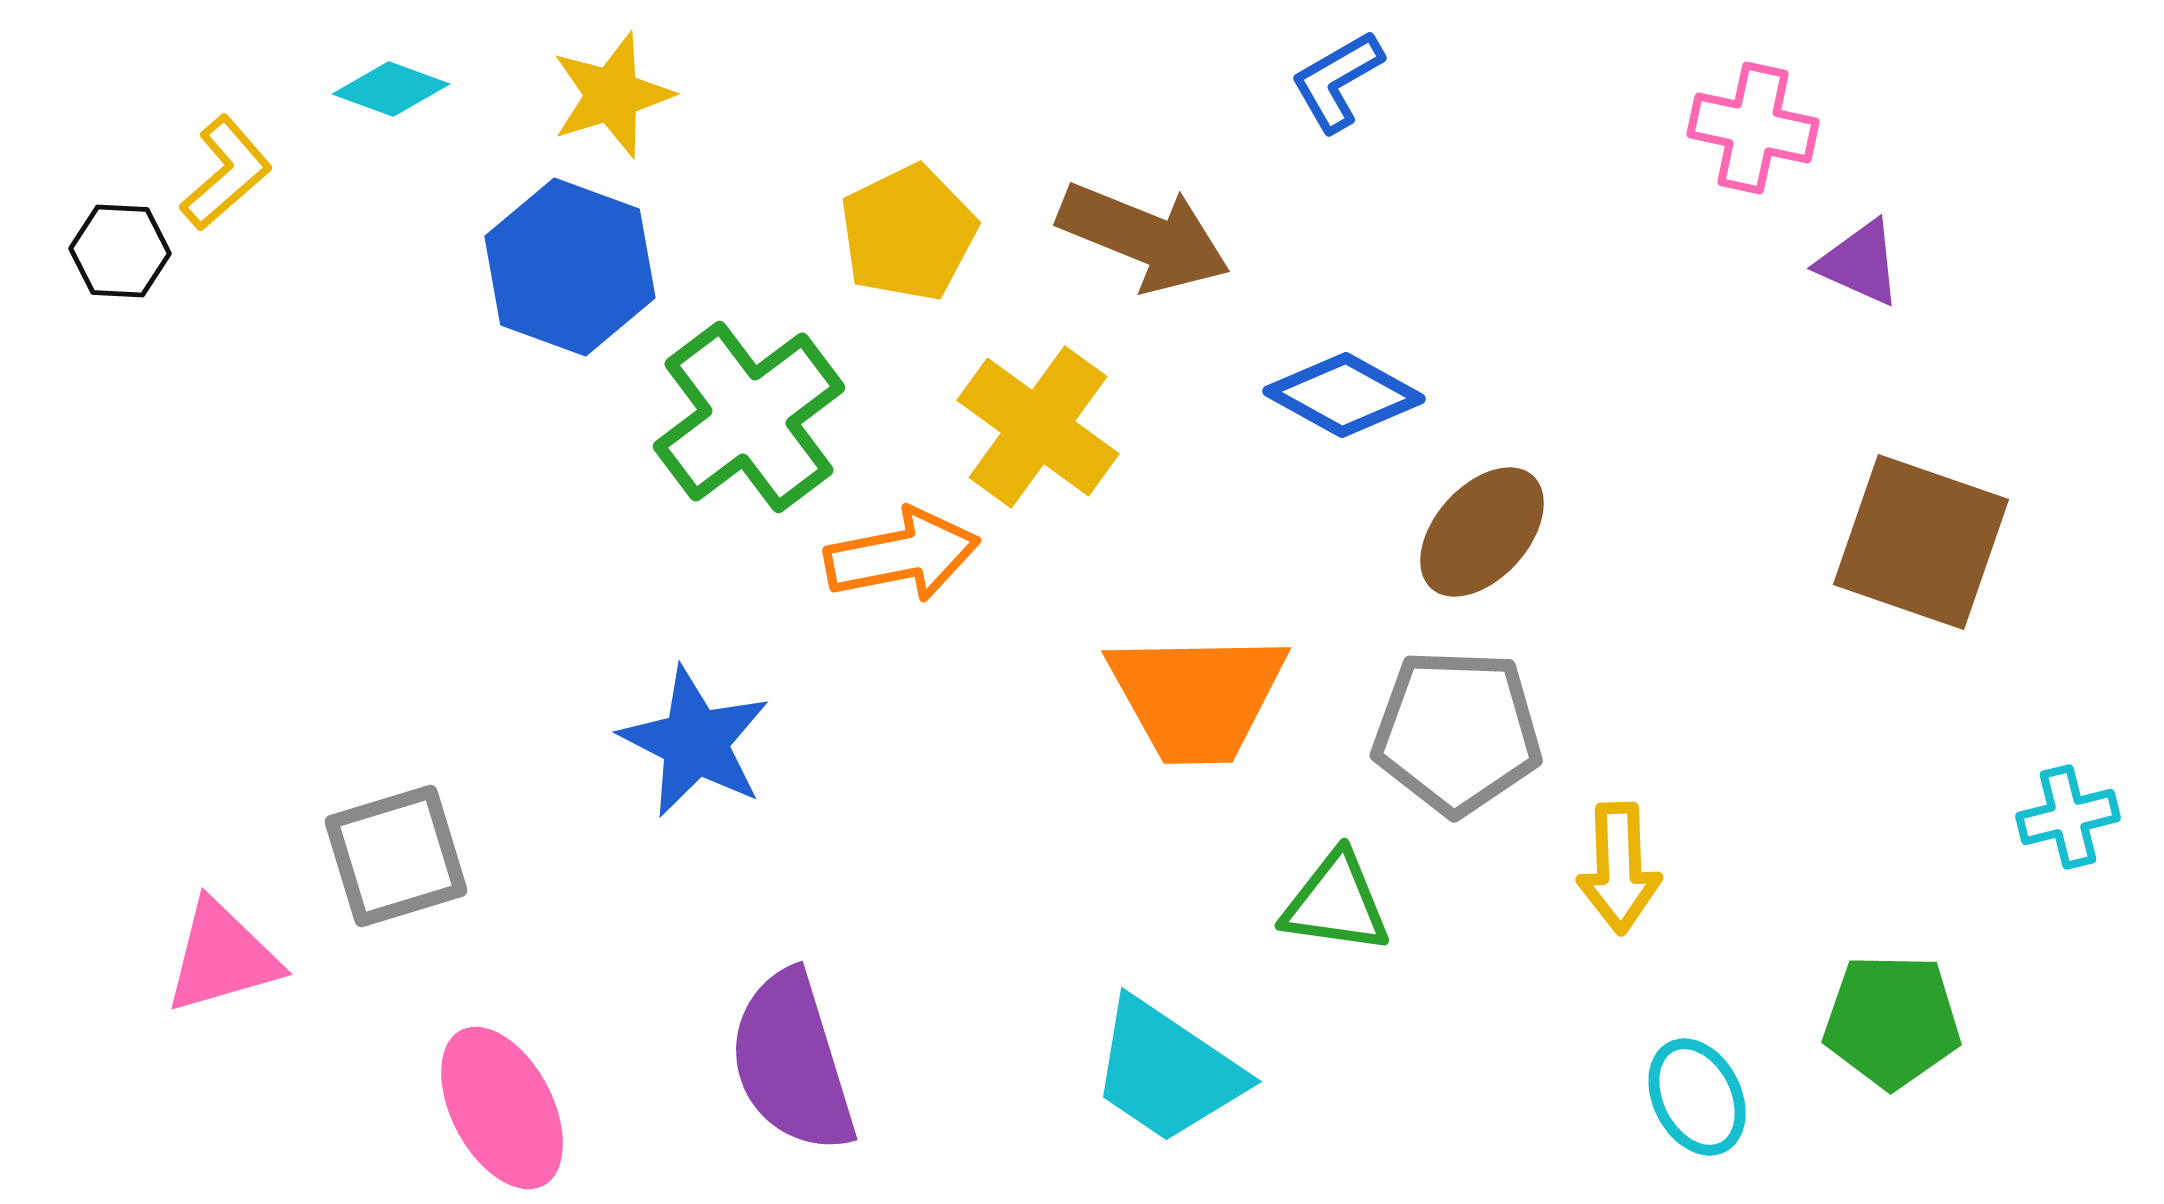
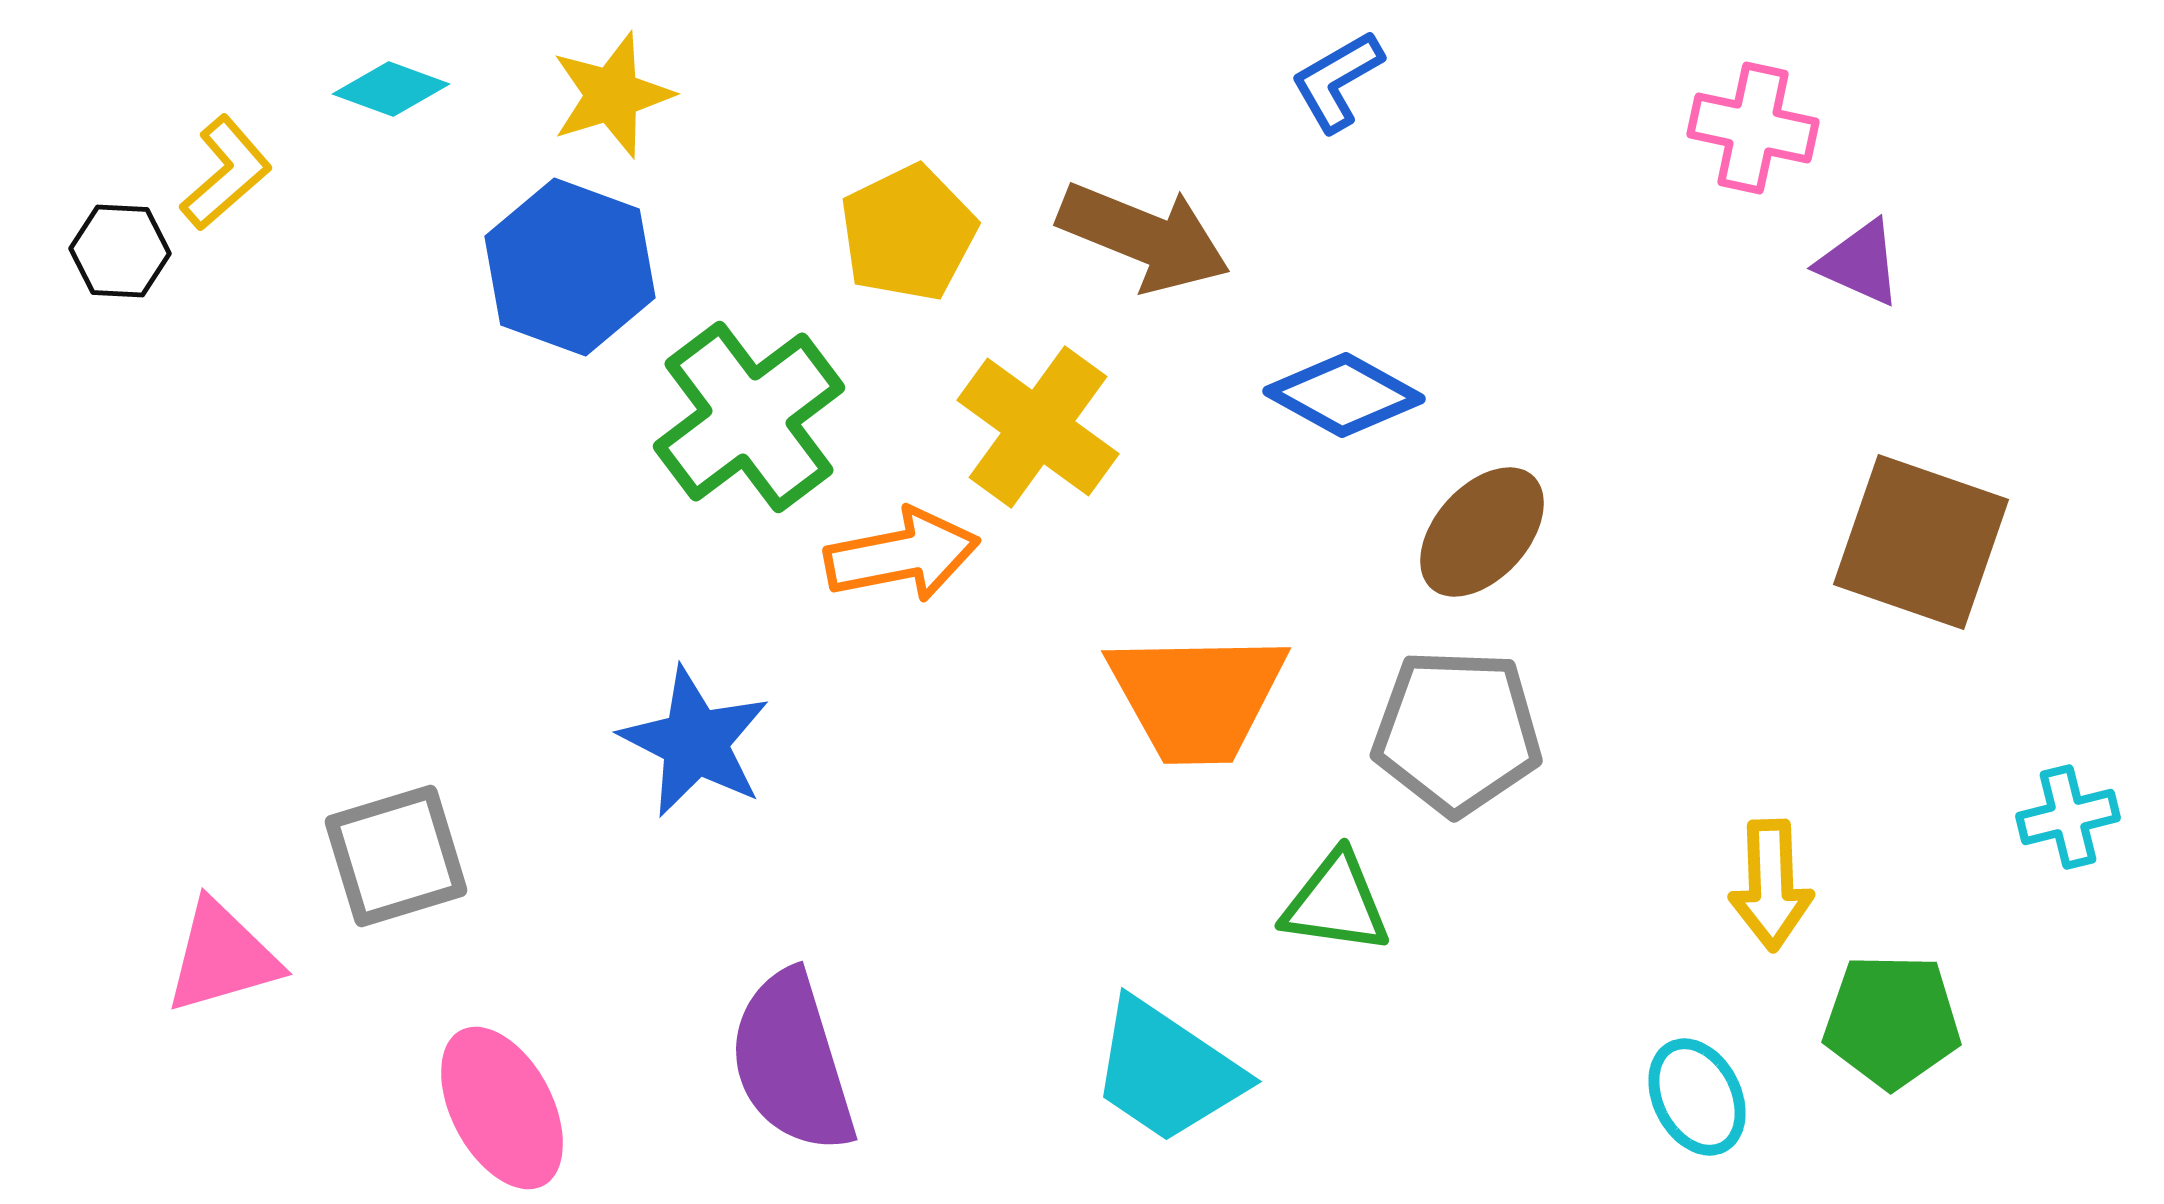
yellow arrow: moved 152 px right, 17 px down
